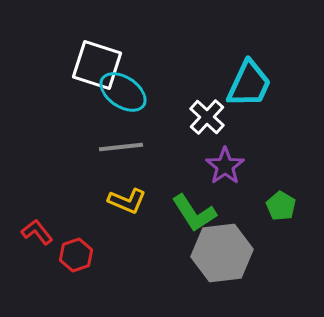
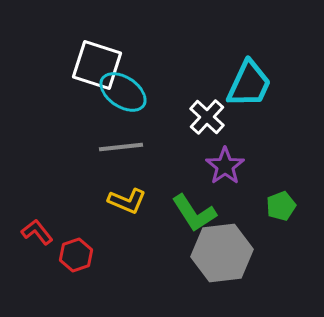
green pentagon: rotated 20 degrees clockwise
